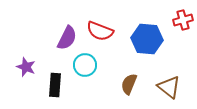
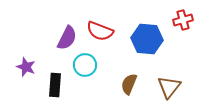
brown triangle: rotated 30 degrees clockwise
